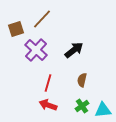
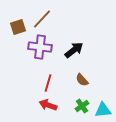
brown square: moved 2 px right, 2 px up
purple cross: moved 4 px right, 3 px up; rotated 35 degrees counterclockwise
brown semicircle: rotated 56 degrees counterclockwise
